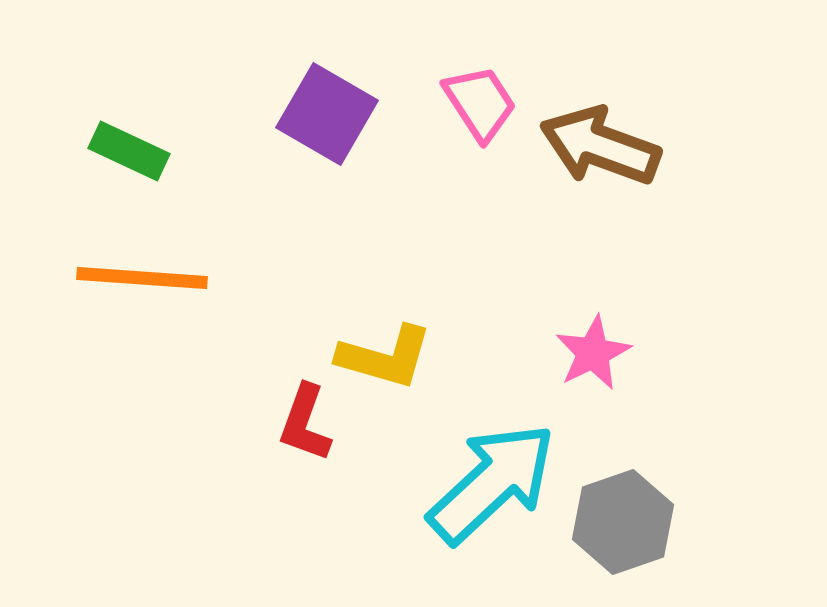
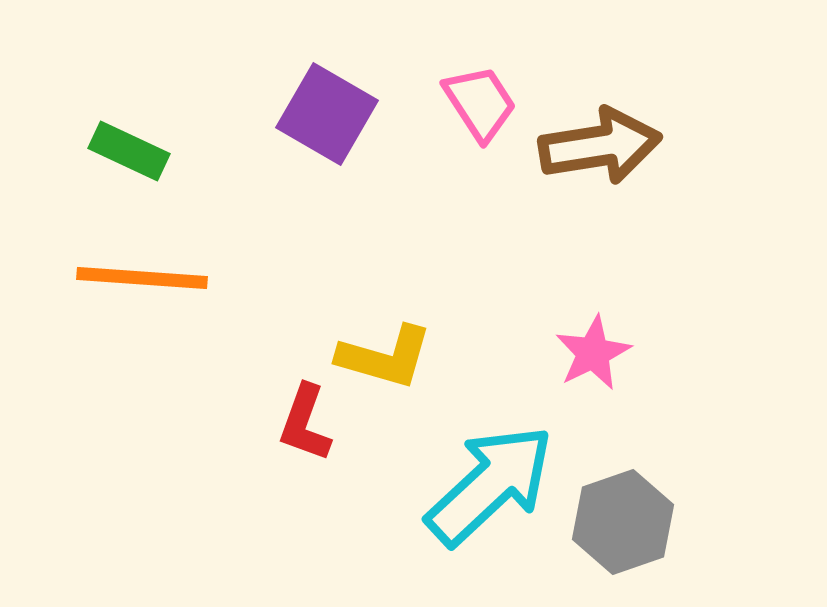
brown arrow: rotated 151 degrees clockwise
cyan arrow: moved 2 px left, 2 px down
